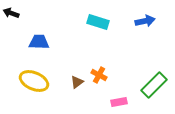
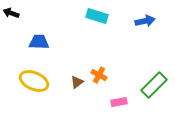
cyan rectangle: moved 1 px left, 6 px up
